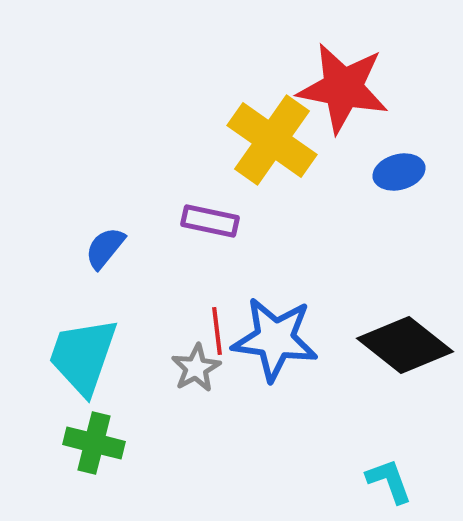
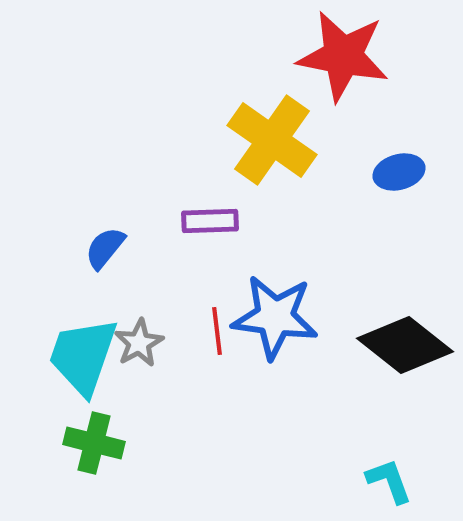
red star: moved 32 px up
purple rectangle: rotated 14 degrees counterclockwise
blue star: moved 22 px up
gray star: moved 57 px left, 25 px up
